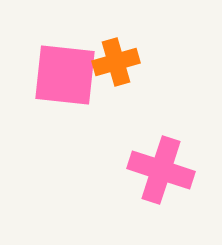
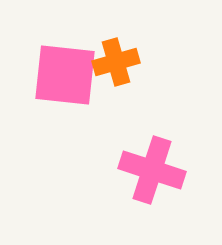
pink cross: moved 9 px left
